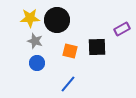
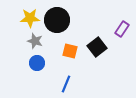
purple rectangle: rotated 28 degrees counterclockwise
black square: rotated 36 degrees counterclockwise
blue line: moved 2 px left; rotated 18 degrees counterclockwise
